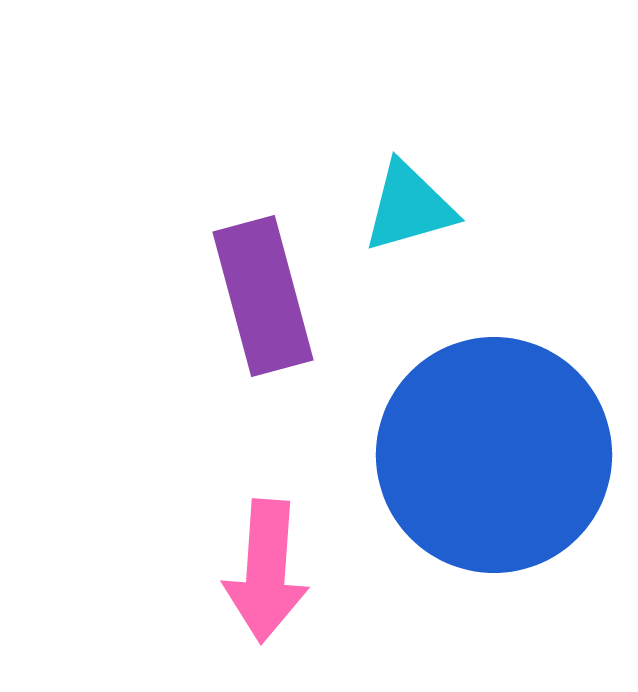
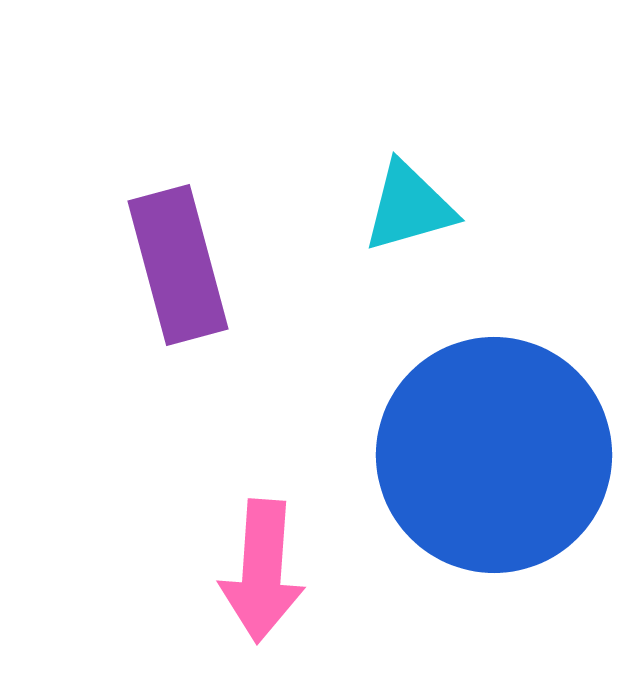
purple rectangle: moved 85 px left, 31 px up
pink arrow: moved 4 px left
